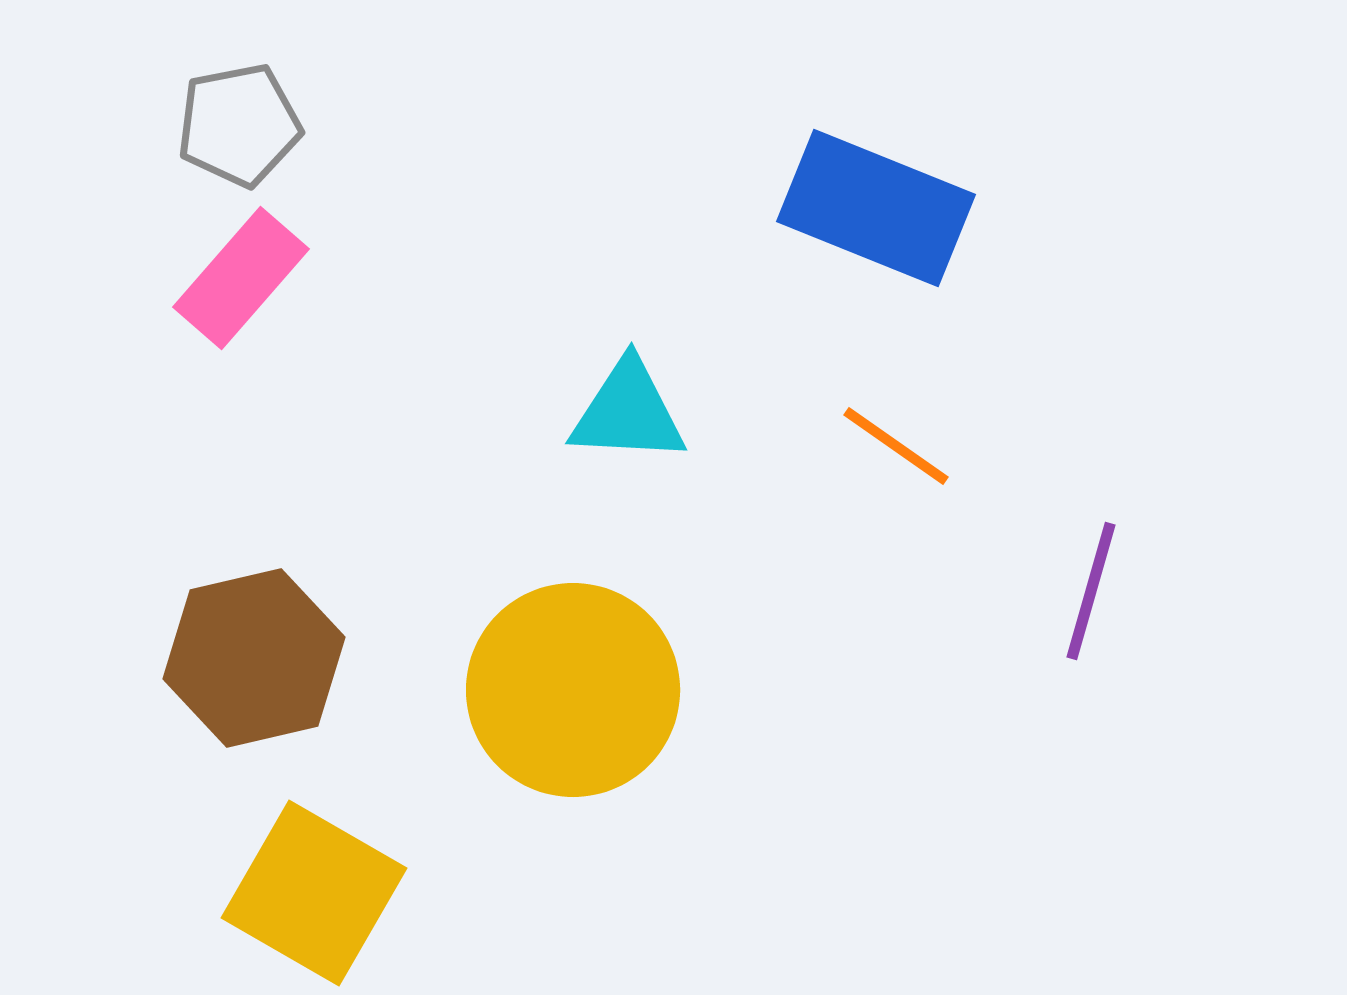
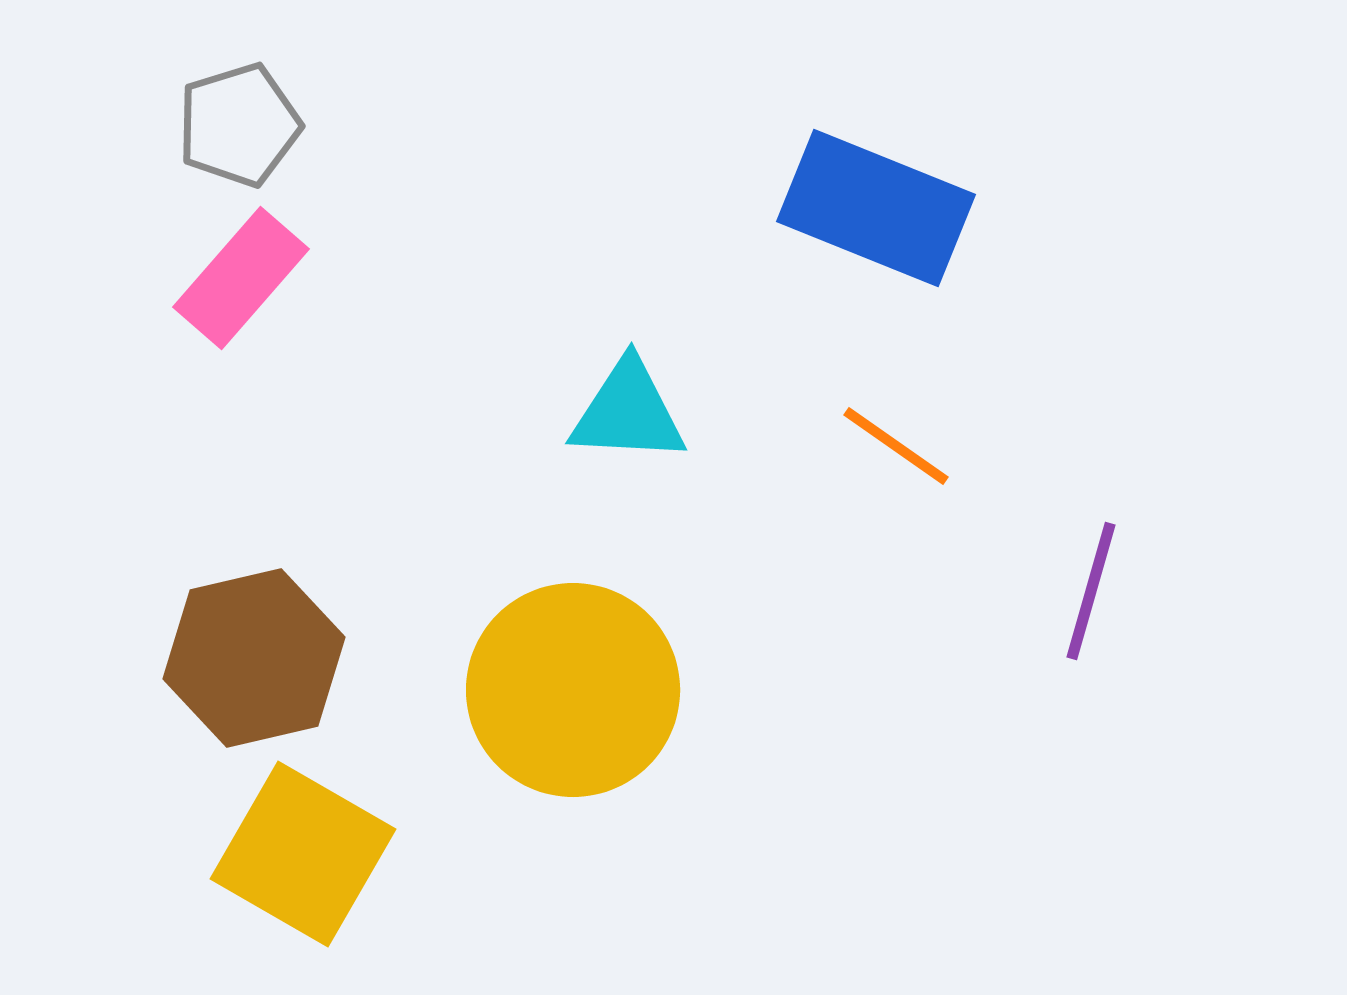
gray pentagon: rotated 6 degrees counterclockwise
yellow square: moved 11 px left, 39 px up
